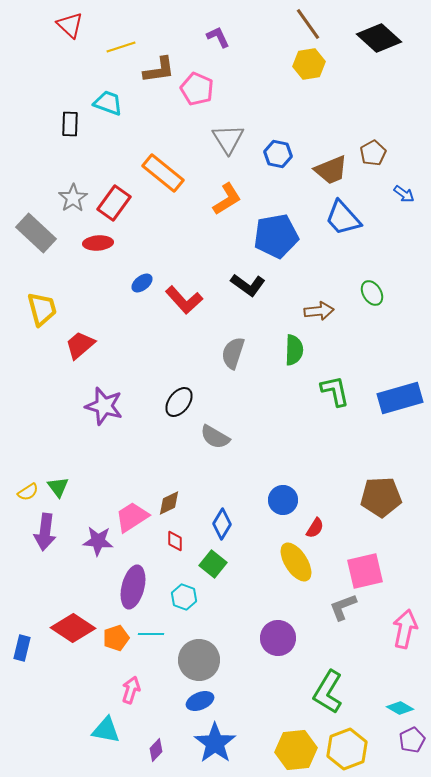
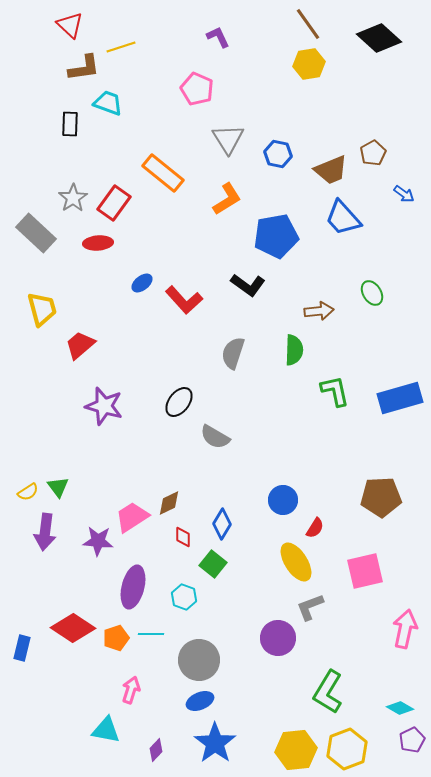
brown L-shape at (159, 70): moved 75 px left, 2 px up
red diamond at (175, 541): moved 8 px right, 4 px up
gray L-shape at (343, 607): moved 33 px left
